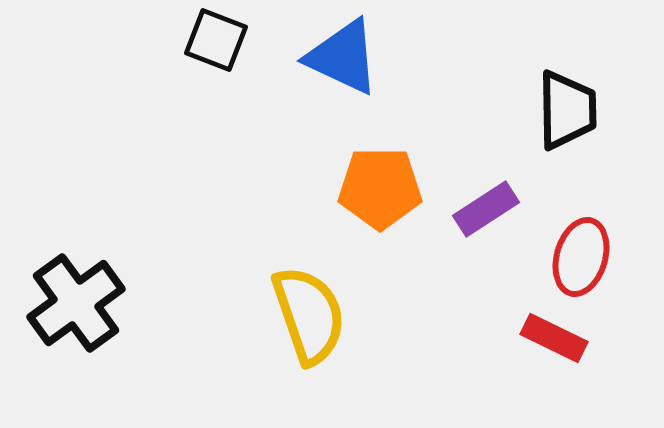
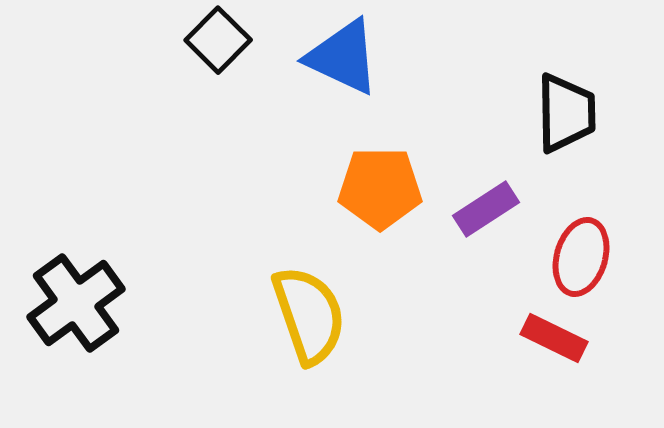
black square: moved 2 px right; rotated 24 degrees clockwise
black trapezoid: moved 1 px left, 3 px down
